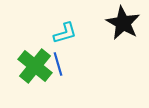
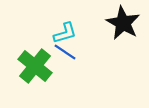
blue line: moved 7 px right, 12 px up; rotated 40 degrees counterclockwise
